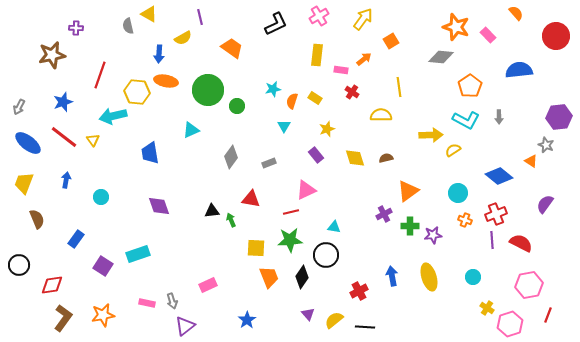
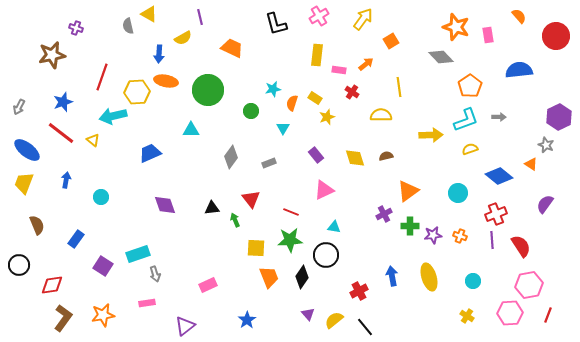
orange semicircle at (516, 13): moved 3 px right, 3 px down
black L-shape at (276, 24): rotated 100 degrees clockwise
purple cross at (76, 28): rotated 16 degrees clockwise
pink rectangle at (488, 35): rotated 35 degrees clockwise
orange trapezoid at (232, 48): rotated 10 degrees counterclockwise
gray diamond at (441, 57): rotated 40 degrees clockwise
orange arrow at (364, 59): moved 2 px right, 5 px down
pink rectangle at (341, 70): moved 2 px left
red line at (100, 75): moved 2 px right, 2 px down
yellow hexagon at (137, 92): rotated 10 degrees counterclockwise
orange semicircle at (292, 101): moved 2 px down
green circle at (237, 106): moved 14 px right, 5 px down
gray arrow at (499, 117): rotated 88 degrees counterclockwise
purple hexagon at (559, 117): rotated 20 degrees counterclockwise
cyan L-shape at (466, 120): rotated 48 degrees counterclockwise
cyan triangle at (284, 126): moved 1 px left, 2 px down
yellow star at (327, 129): moved 12 px up
cyan triangle at (191, 130): rotated 24 degrees clockwise
red line at (64, 137): moved 3 px left, 4 px up
yellow triangle at (93, 140): rotated 16 degrees counterclockwise
blue ellipse at (28, 143): moved 1 px left, 7 px down
yellow semicircle at (453, 150): moved 17 px right, 1 px up; rotated 14 degrees clockwise
blue trapezoid at (150, 153): rotated 75 degrees clockwise
brown semicircle at (386, 158): moved 2 px up
orange triangle at (531, 161): moved 3 px down
pink triangle at (306, 190): moved 18 px right
red triangle at (251, 199): rotated 42 degrees clockwise
purple diamond at (159, 206): moved 6 px right, 1 px up
black triangle at (212, 211): moved 3 px up
red line at (291, 212): rotated 35 degrees clockwise
brown semicircle at (37, 219): moved 6 px down
green arrow at (231, 220): moved 4 px right
orange cross at (465, 220): moved 5 px left, 16 px down
red semicircle at (521, 243): moved 3 px down; rotated 30 degrees clockwise
cyan circle at (473, 277): moved 4 px down
gray arrow at (172, 301): moved 17 px left, 27 px up
pink rectangle at (147, 303): rotated 21 degrees counterclockwise
yellow cross at (487, 308): moved 20 px left, 8 px down
pink hexagon at (510, 324): moved 11 px up; rotated 15 degrees clockwise
black line at (365, 327): rotated 48 degrees clockwise
